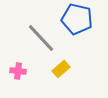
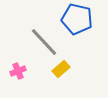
gray line: moved 3 px right, 4 px down
pink cross: rotated 28 degrees counterclockwise
